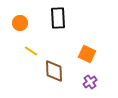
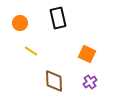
black rectangle: rotated 10 degrees counterclockwise
brown diamond: moved 10 px down
